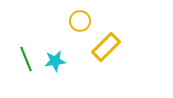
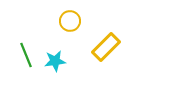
yellow circle: moved 10 px left
green line: moved 4 px up
